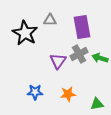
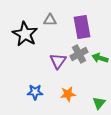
black star: moved 1 px down
green triangle: moved 2 px right, 1 px up; rotated 40 degrees counterclockwise
